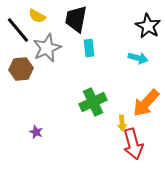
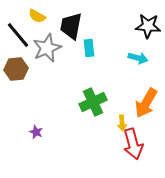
black trapezoid: moved 5 px left, 7 px down
black star: rotated 25 degrees counterclockwise
black line: moved 5 px down
brown hexagon: moved 5 px left
orange arrow: rotated 12 degrees counterclockwise
